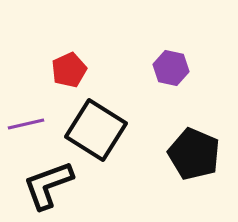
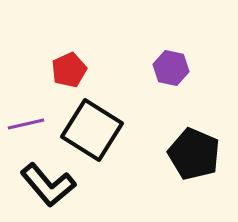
black square: moved 4 px left
black L-shape: rotated 110 degrees counterclockwise
